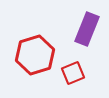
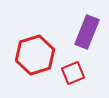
purple rectangle: moved 3 px down
